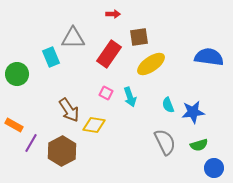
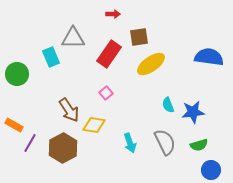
pink square: rotated 24 degrees clockwise
cyan arrow: moved 46 px down
purple line: moved 1 px left
brown hexagon: moved 1 px right, 3 px up
blue circle: moved 3 px left, 2 px down
